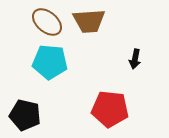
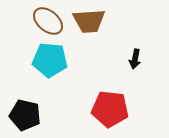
brown ellipse: moved 1 px right, 1 px up
cyan pentagon: moved 2 px up
